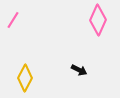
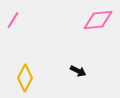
pink diamond: rotated 60 degrees clockwise
black arrow: moved 1 px left, 1 px down
